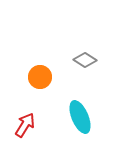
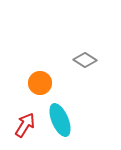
orange circle: moved 6 px down
cyan ellipse: moved 20 px left, 3 px down
